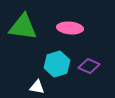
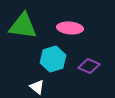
green triangle: moved 1 px up
cyan hexagon: moved 4 px left, 5 px up
white triangle: rotated 28 degrees clockwise
